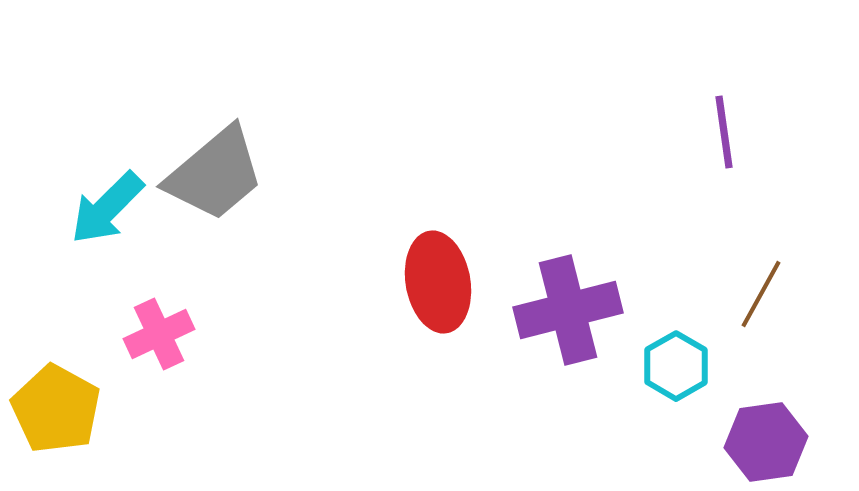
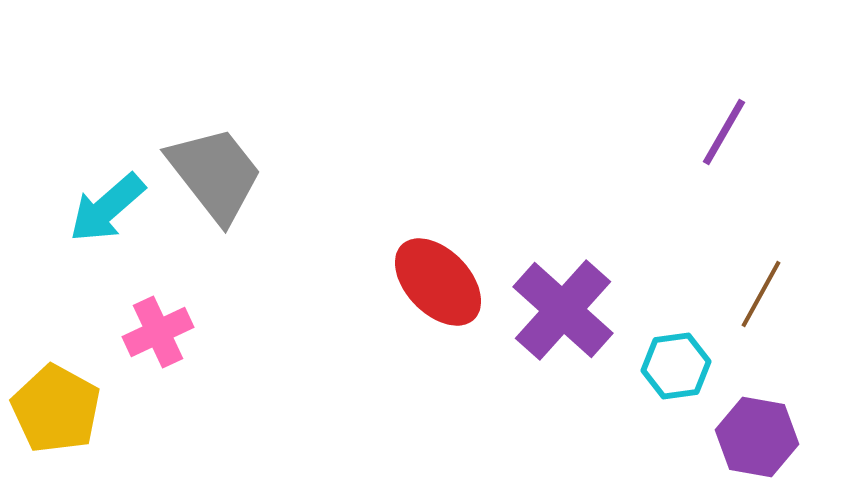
purple line: rotated 38 degrees clockwise
gray trapezoid: rotated 88 degrees counterclockwise
cyan arrow: rotated 4 degrees clockwise
red ellipse: rotated 34 degrees counterclockwise
purple cross: moved 5 px left; rotated 34 degrees counterclockwise
pink cross: moved 1 px left, 2 px up
cyan hexagon: rotated 22 degrees clockwise
purple hexagon: moved 9 px left, 5 px up; rotated 18 degrees clockwise
